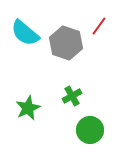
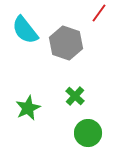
red line: moved 13 px up
cyan semicircle: moved 3 px up; rotated 12 degrees clockwise
green cross: moved 3 px right; rotated 18 degrees counterclockwise
green circle: moved 2 px left, 3 px down
